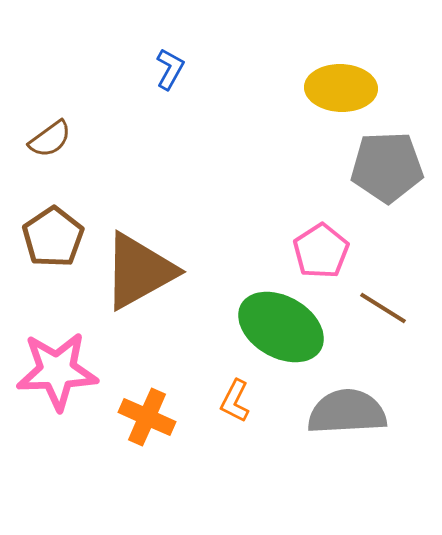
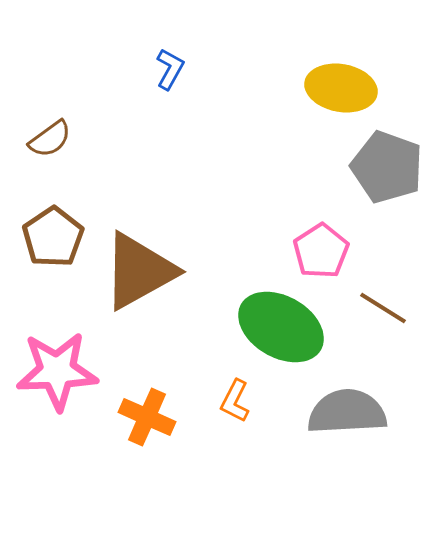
yellow ellipse: rotated 8 degrees clockwise
gray pentagon: rotated 22 degrees clockwise
